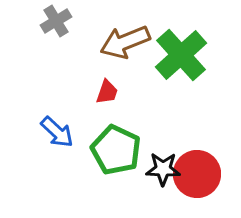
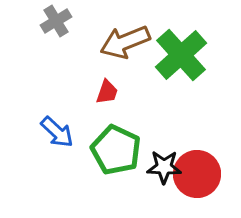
black star: moved 1 px right, 2 px up
